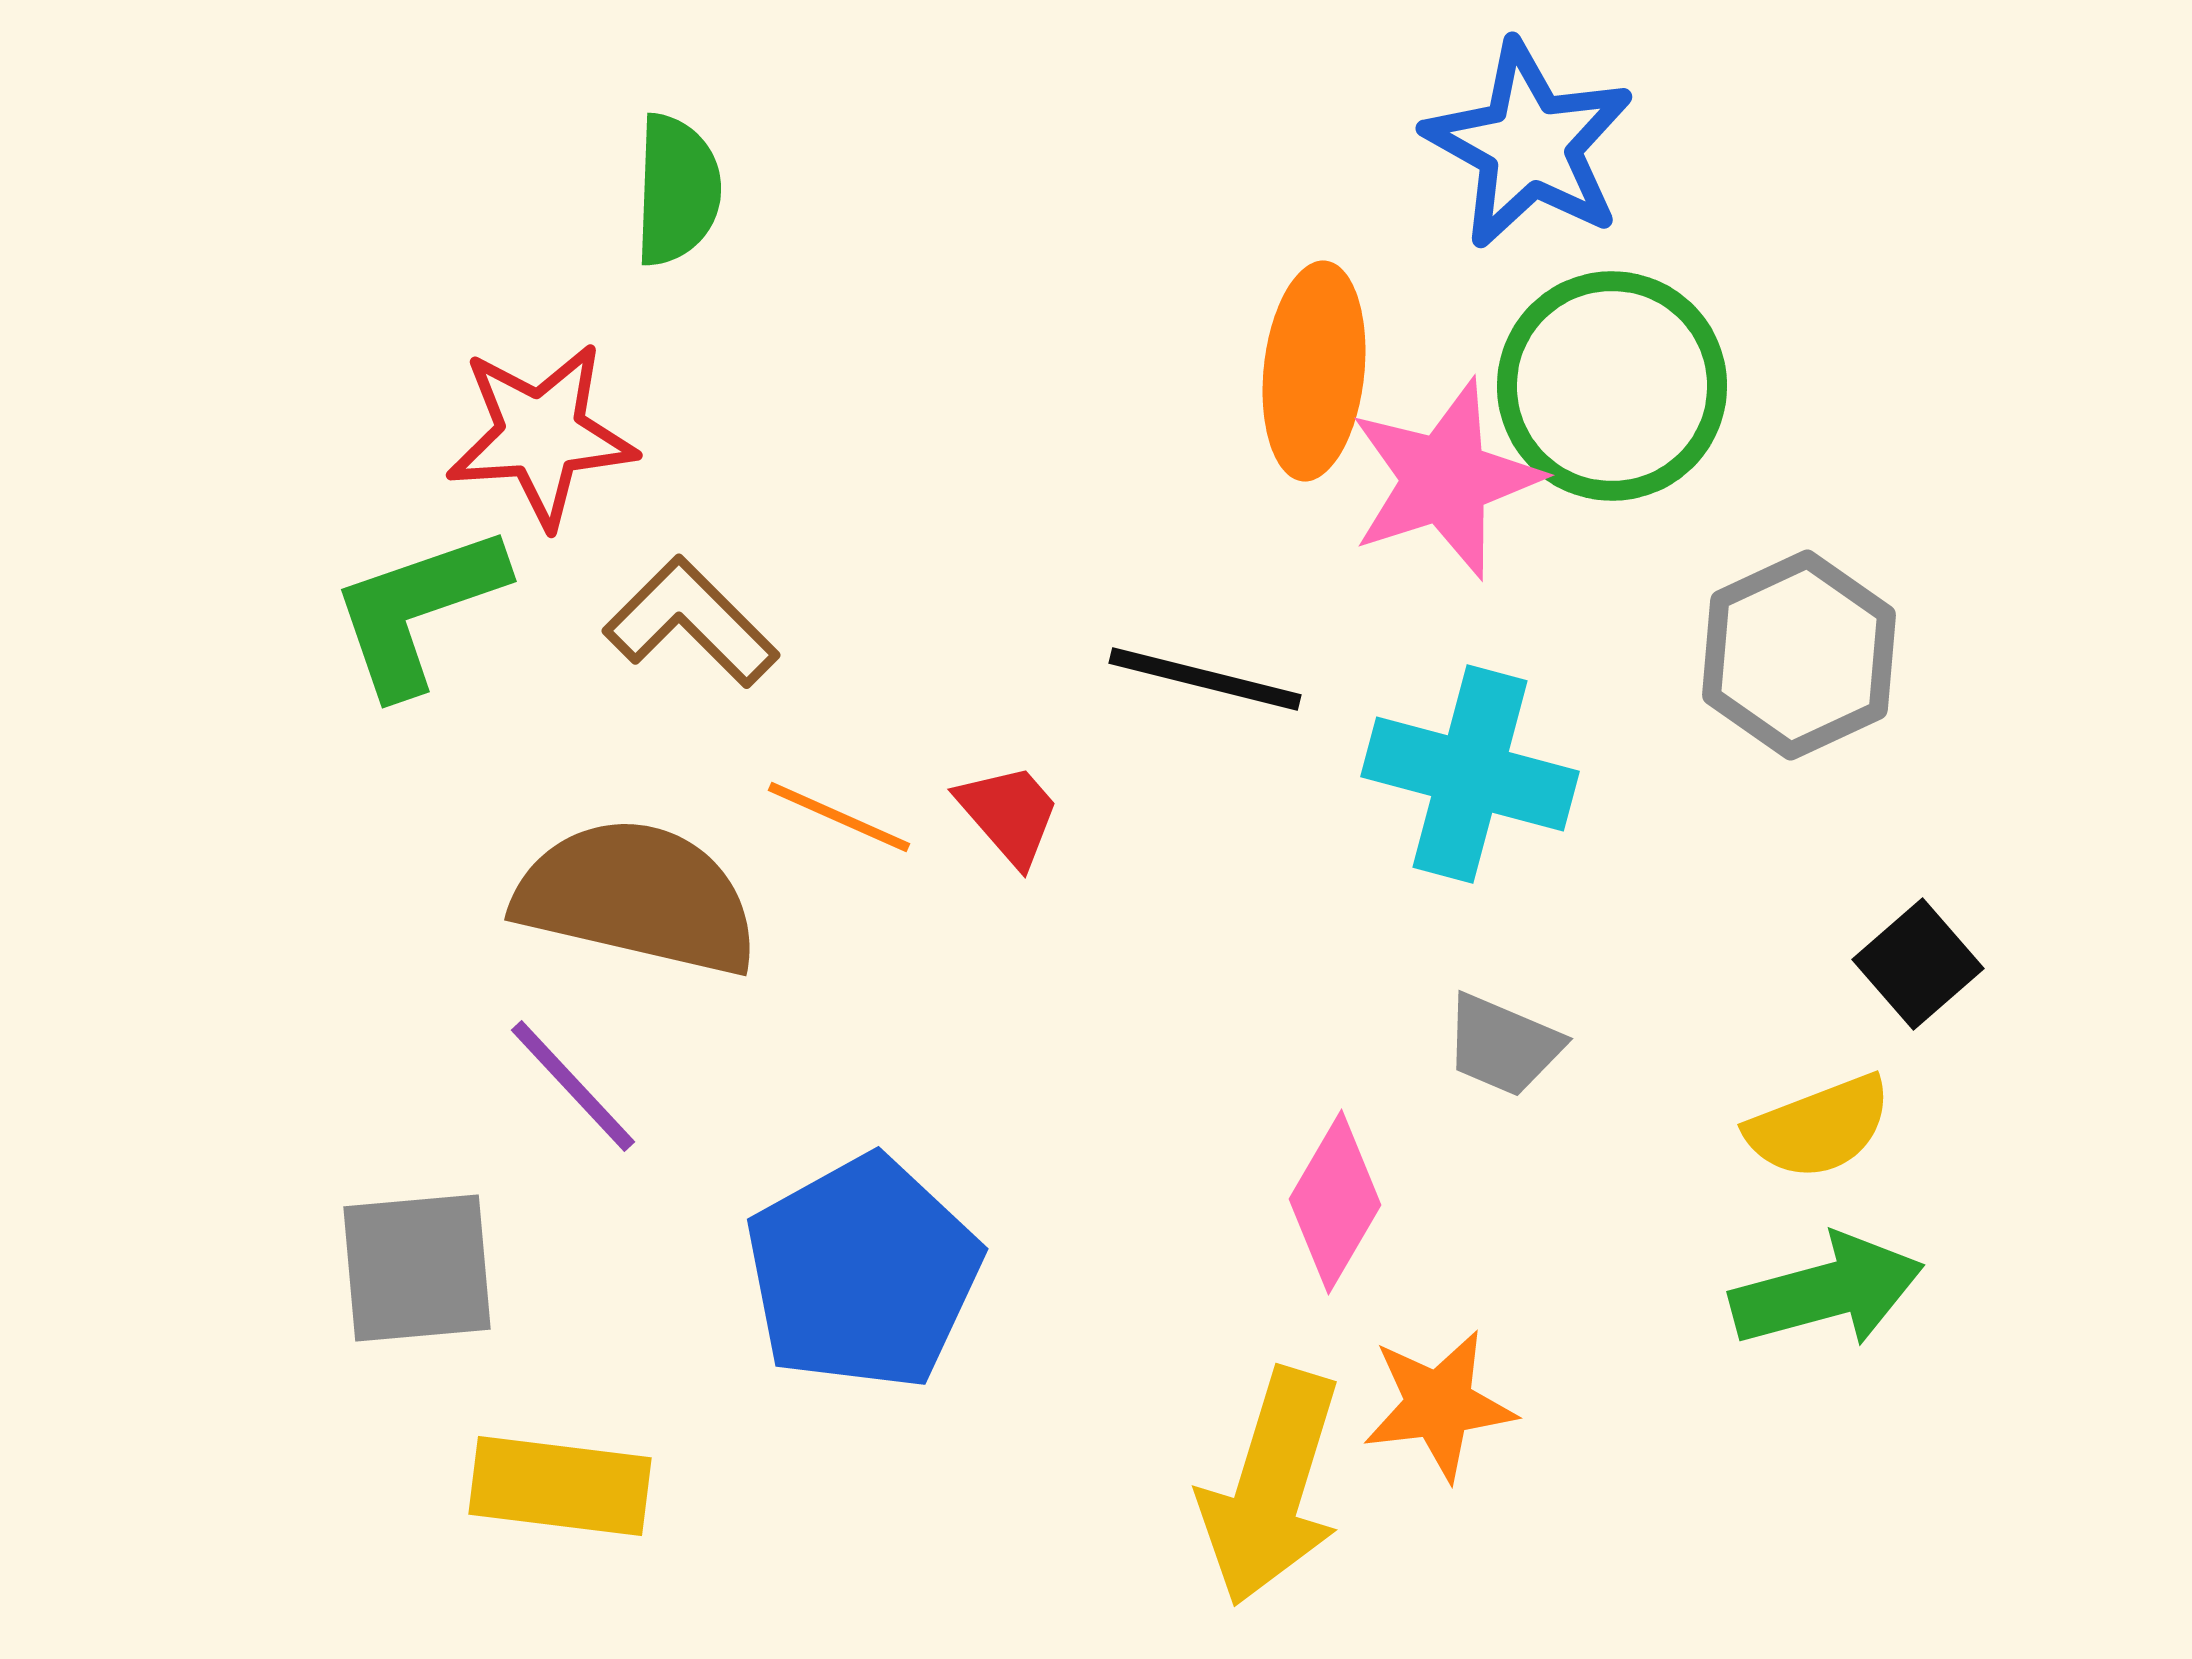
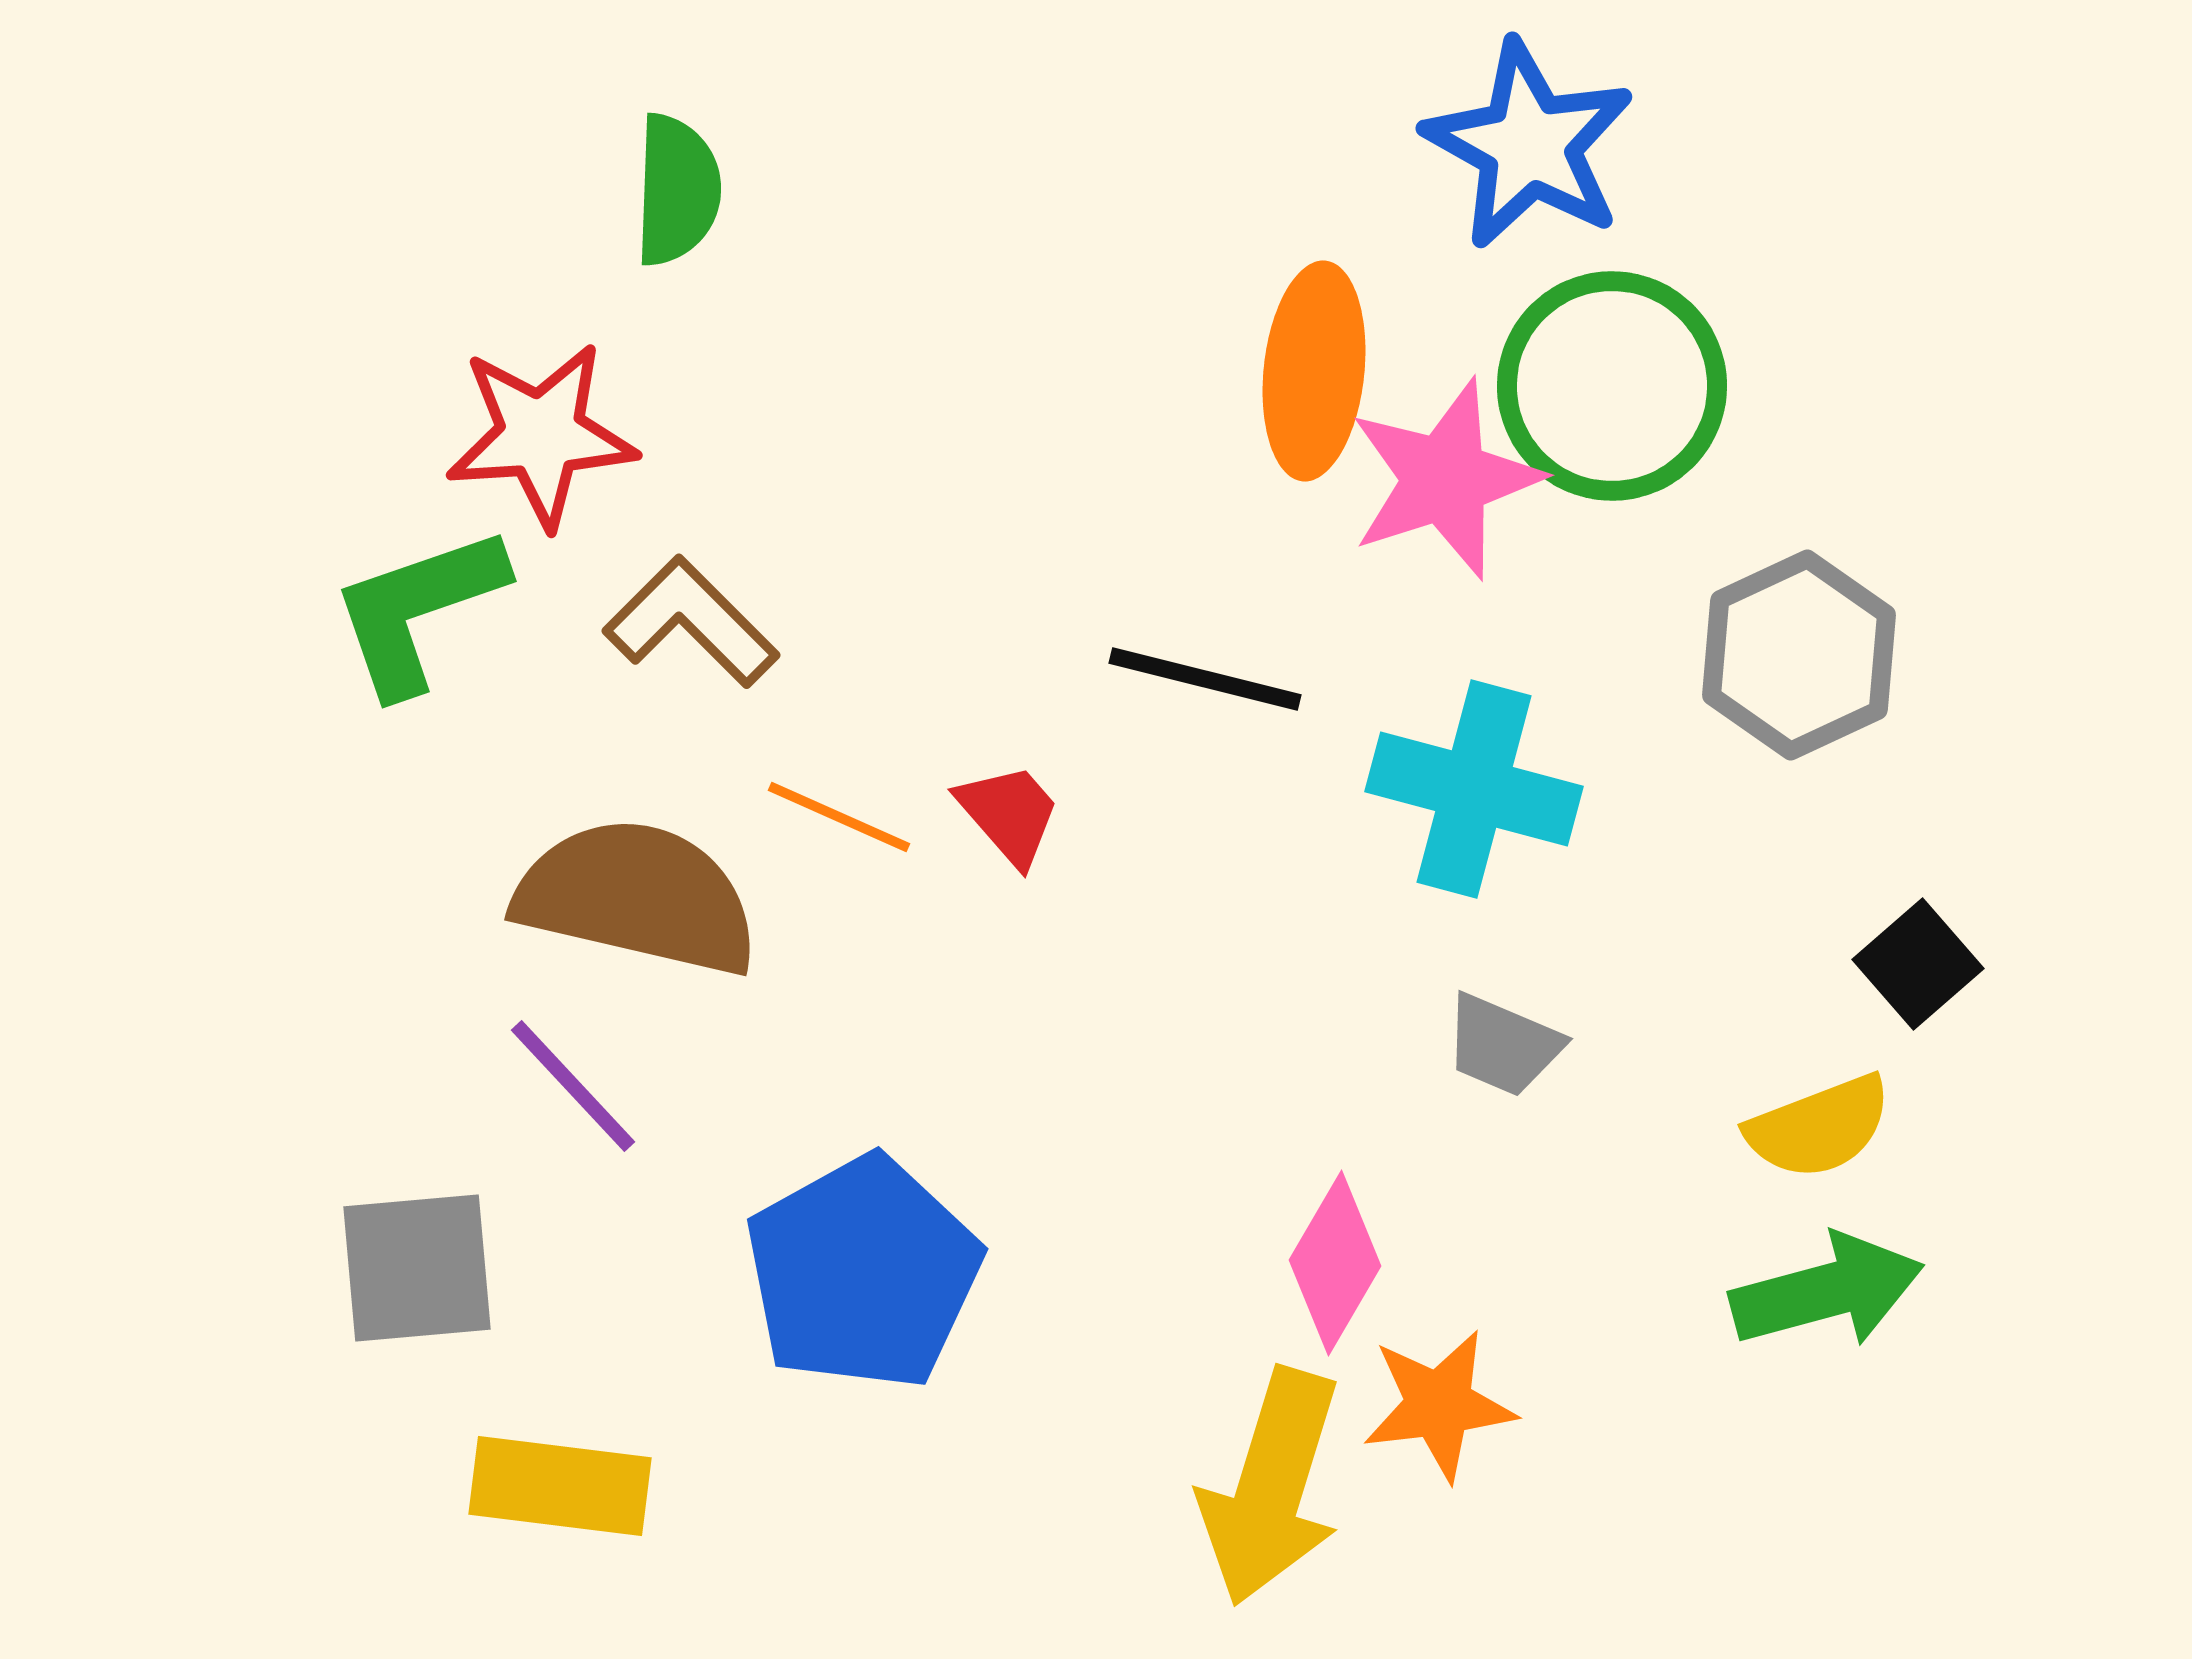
cyan cross: moved 4 px right, 15 px down
pink diamond: moved 61 px down
